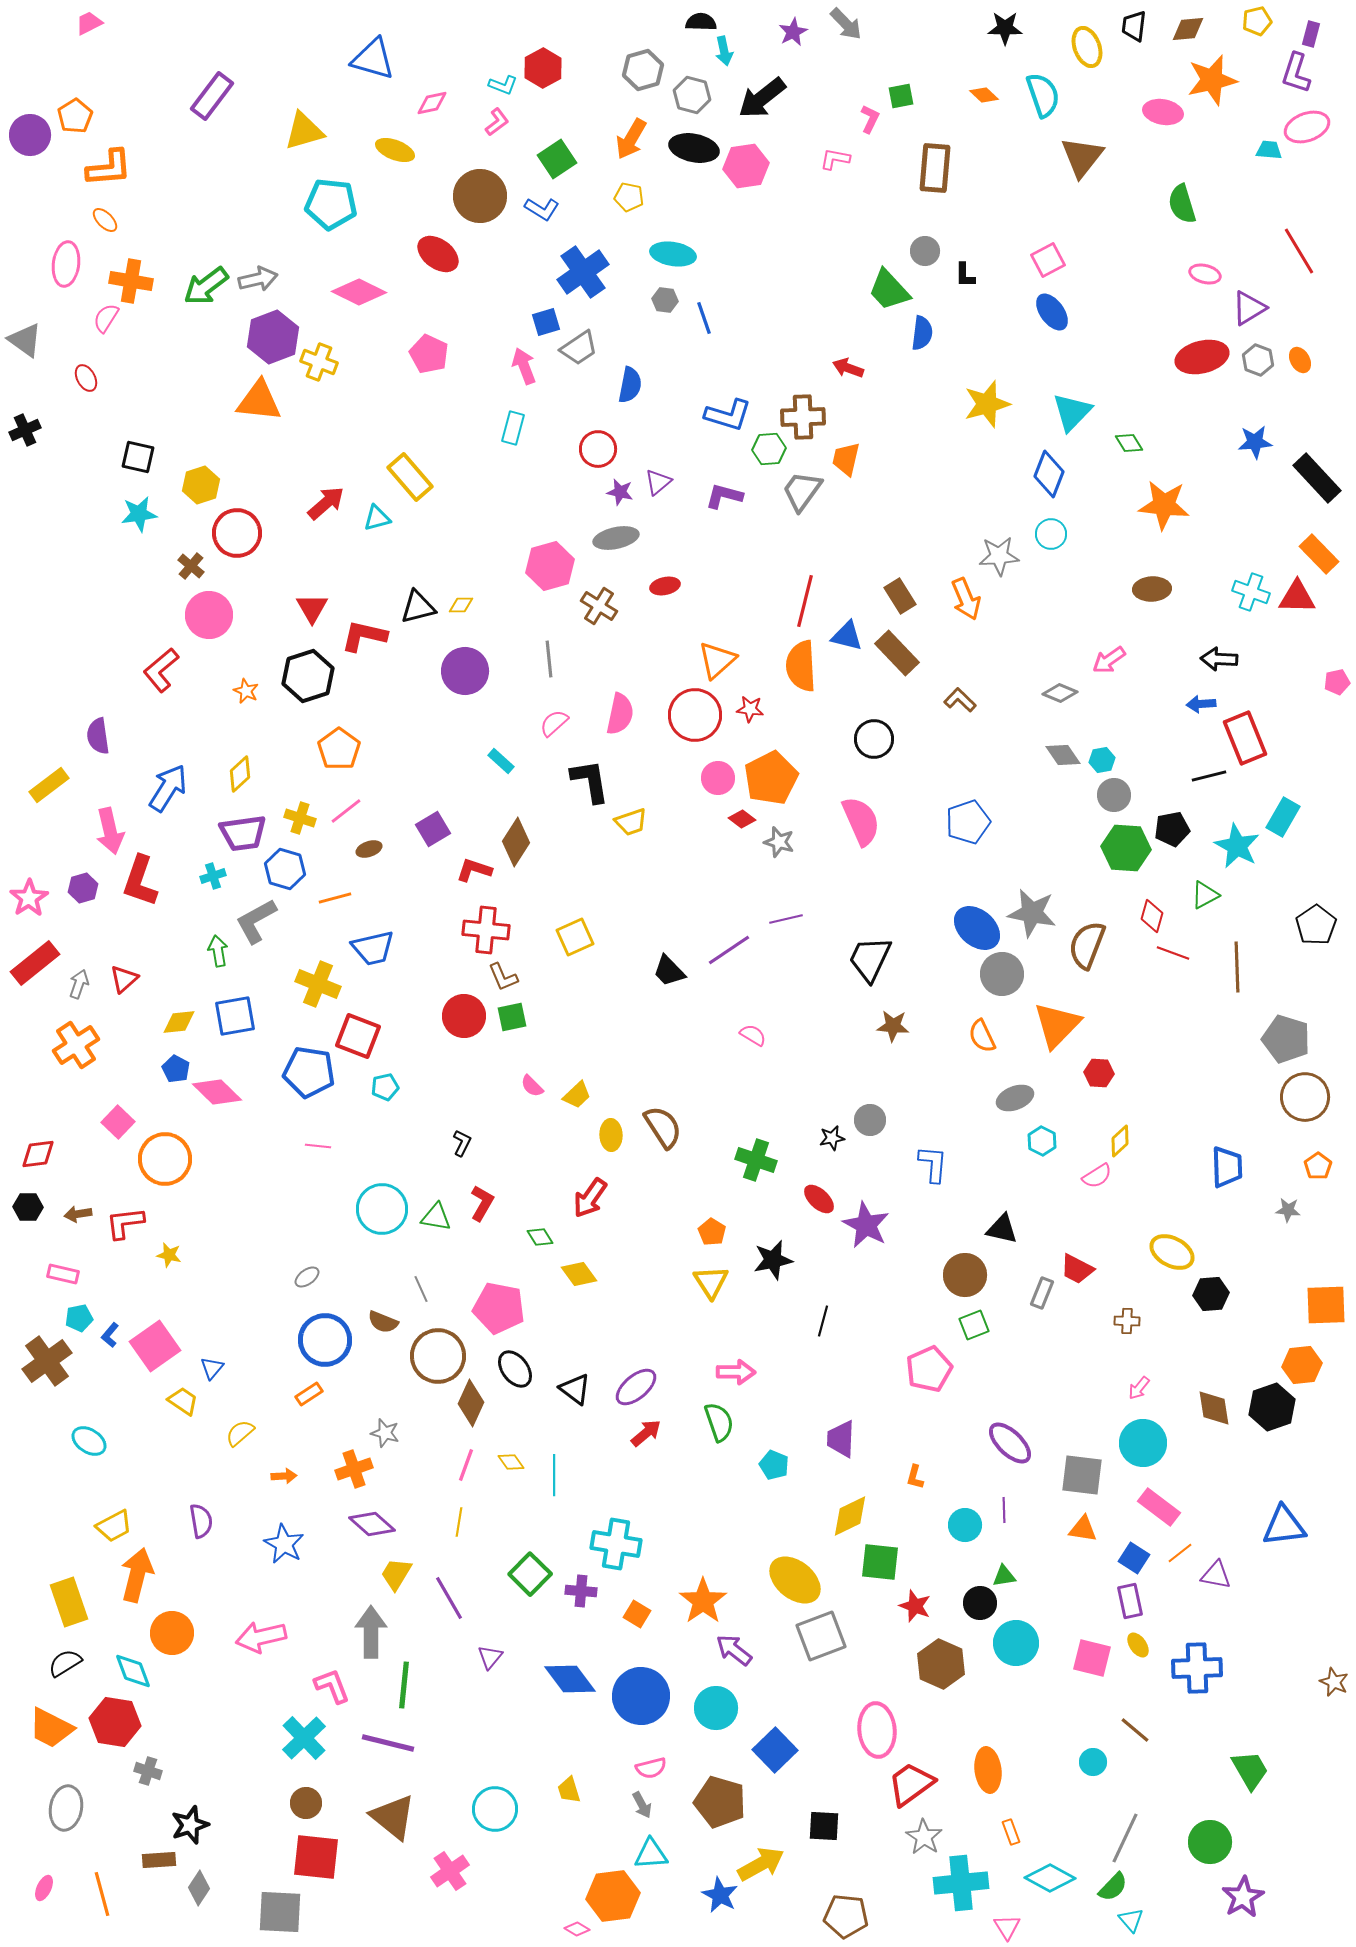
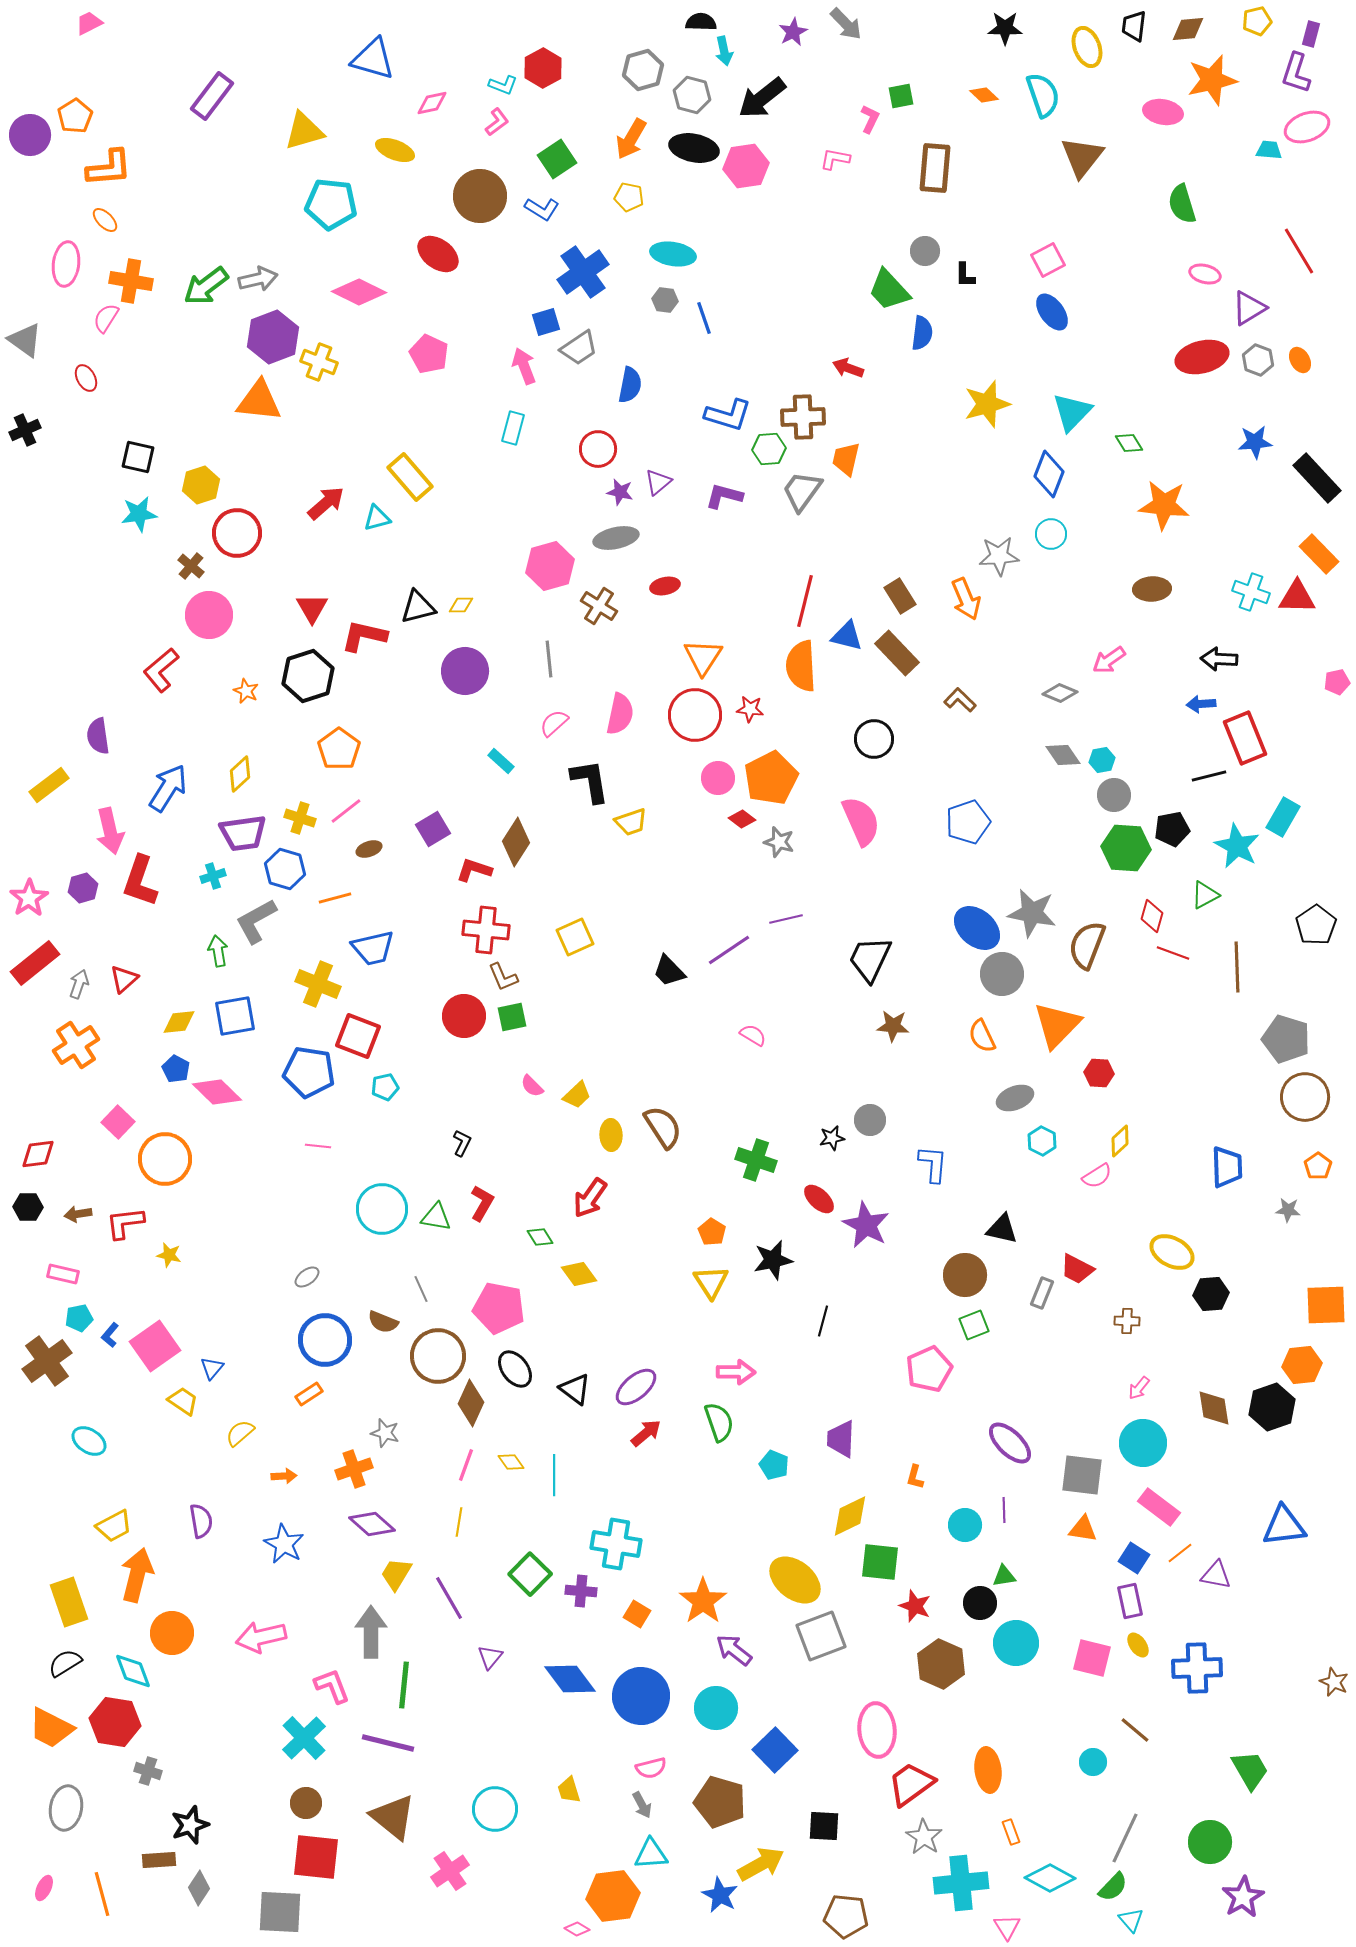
orange triangle at (717, 660): moved 14 px left, 3 px up; rotated 15 degrees counterclockwise
